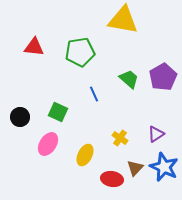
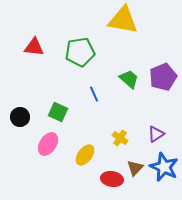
purple pentagon: rotated 8 degrees clockwise
yellow ellipse: rotated 10 degrees clockwise
